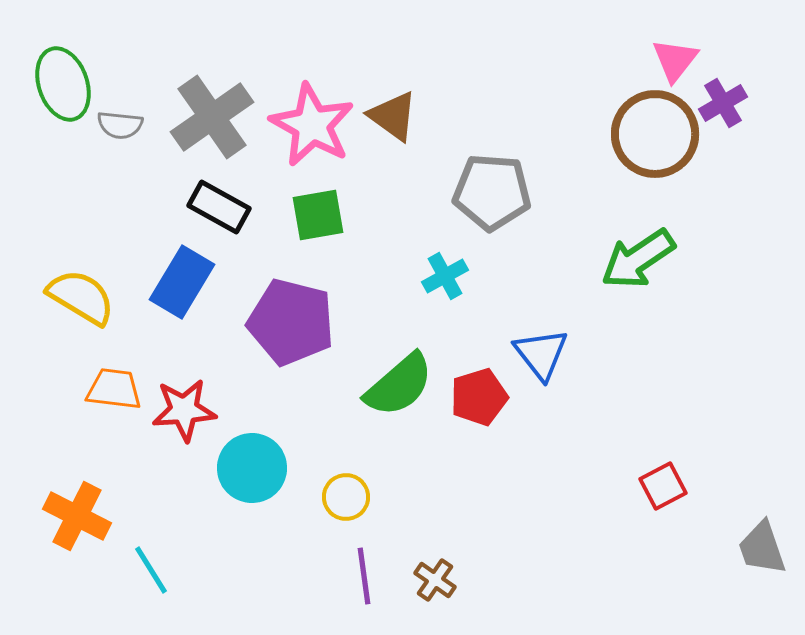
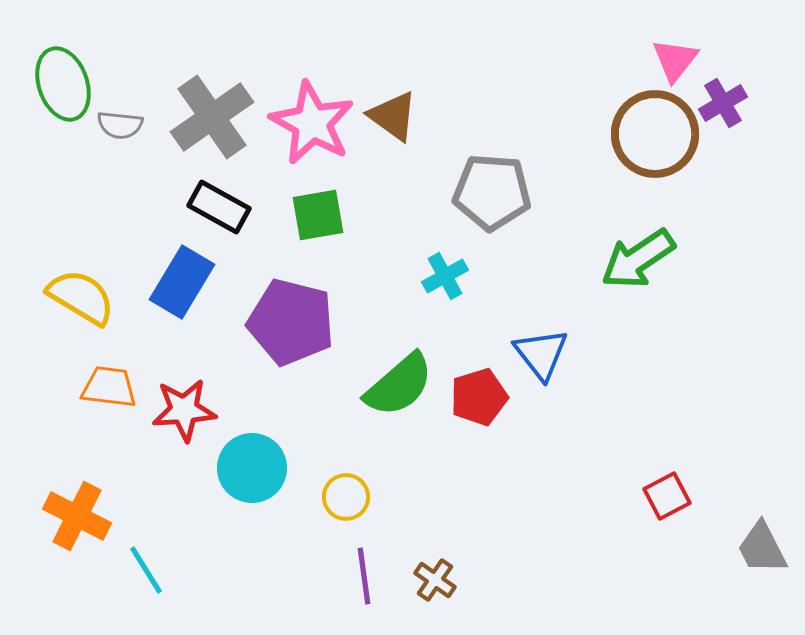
pink star: moved 2 px up
orange trapezoid: moved 5 px left, 2 px up
red square: moved 4 px right, 10 px down
gray trapezoid: rotated 8 degrees counterclockwise
cyan line: moved 5 px left
